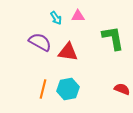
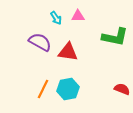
green L-shape: moved 2 px right, 1 px up; rotated 112 degrees clockwise
orange line: rotated 12 degrees clockwise
